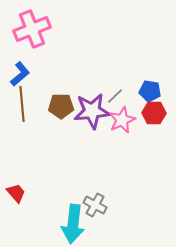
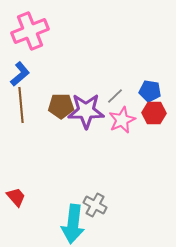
pink cross: moved 2 px left, 2 px down
brown line: moved 1 px left, 1 px down
purple star: moved 6 px left; rotated 6 degrees clockwise
red trapezoid: moved 4 px down
